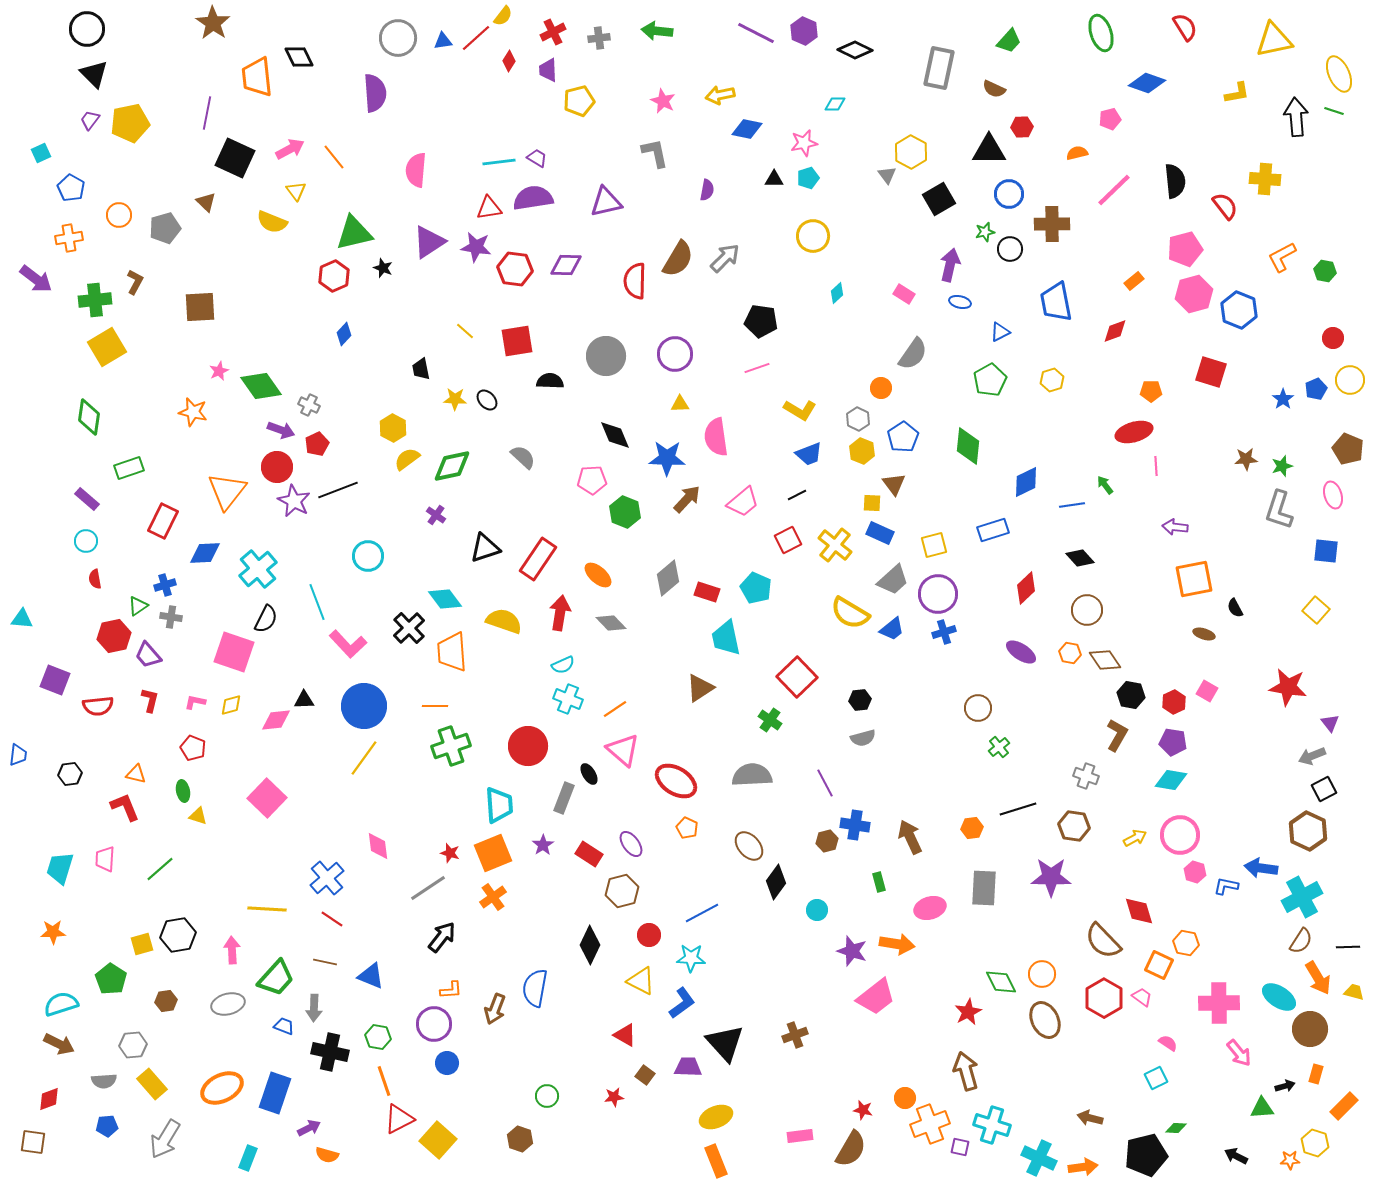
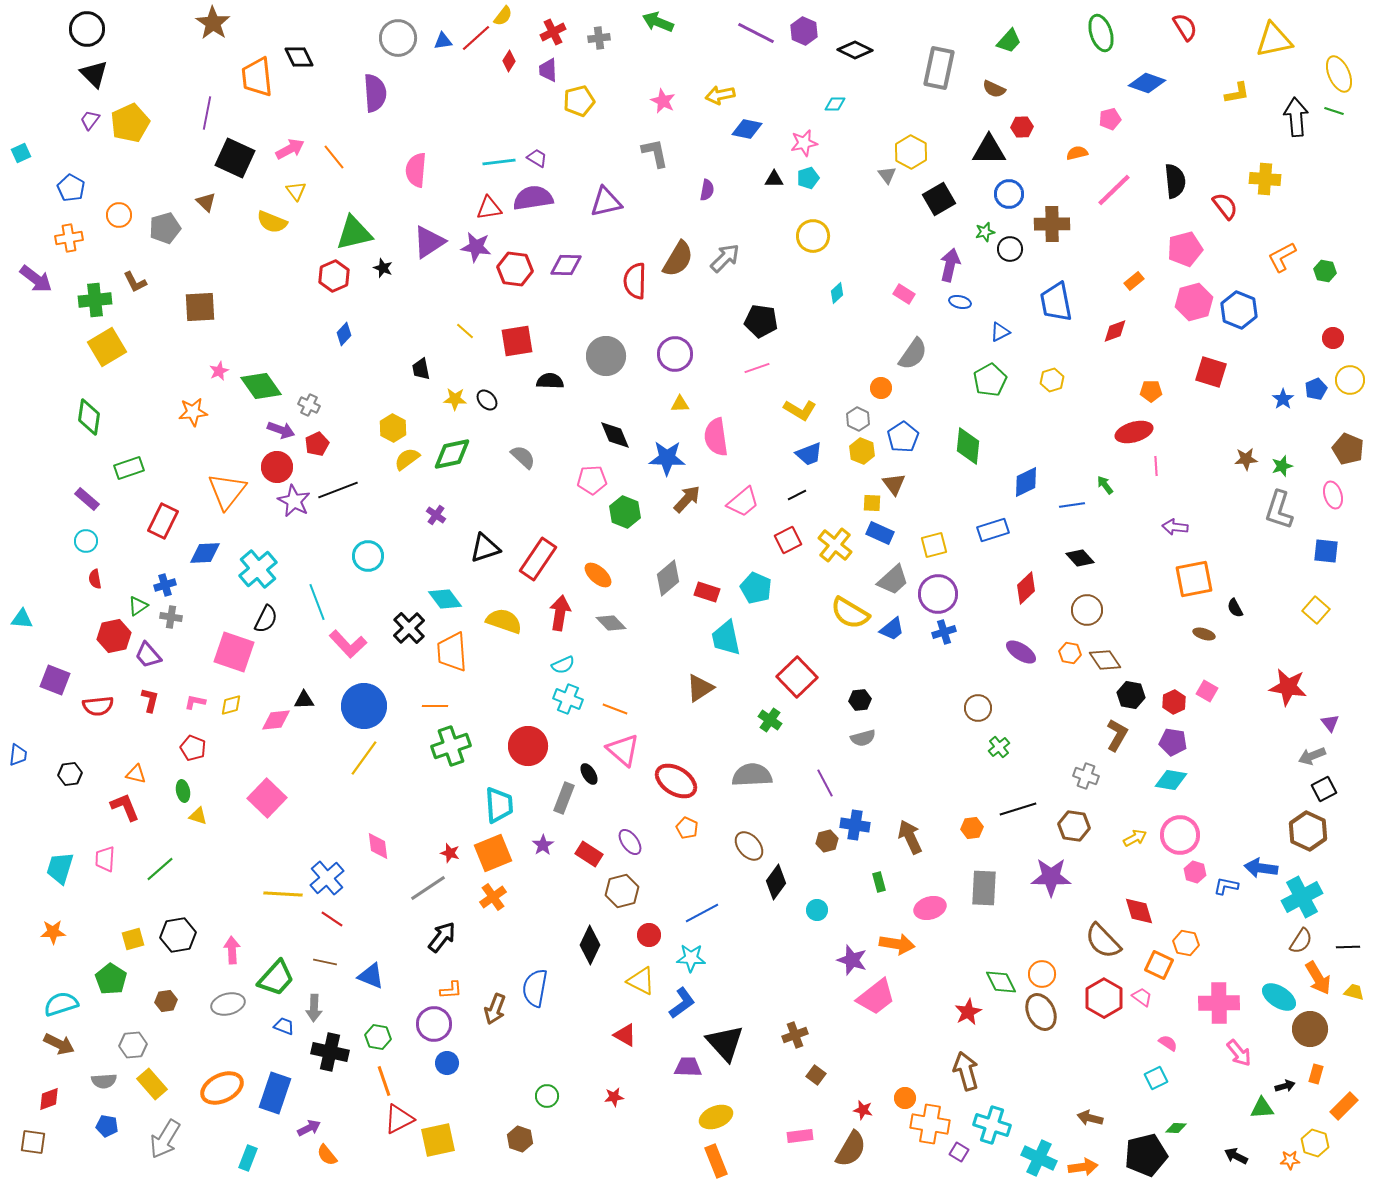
green arrow at (657, 31): moved 1 px right, 9 px up; rotated 16 degrees clockwise
yellow pentagon at (130, 123): rotated 12 degrees counterclockwise
cyan square at (41, 153): moved 20 px left
brown L-shape at (135, 282): rotated 125 degrees clockwise
pink hexagon at (1194, 294): moved 8 px down
orange star at (193, 412): rotated 20 degrees counterclockwise
green diamond at (452, 466): moved 12 px up
orange line at (615, 709): rotated 55 degrees clockwise
purple ellipse at (631, 844): moved 1 px left, 2 px up
yellow line at (267, 909): moved 16 px right, 15 px up
yellow square at (142, 944): moved 9 px left, 5 px up
purple star at (852, 951): moved 9 px down
brown ellipse at (1045, 1020): moved 4 px left, 8 px up
brown square at (645, 1075): moved 171 px right
orange cross at (930, 1124): rotated 30 degrees clockwise
blue pentagon at (107, 1126): rotated 15 degrees clockwise
yellow square at (438, 1140): rotated 36 degrees clockwise
purple square at (960, 1147): moved 1 px left, 5 px down; rotated 18 degrees clockwise
orange semicircle at (327, 1155): rotated 35 degrees clockwise
